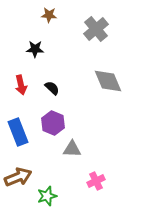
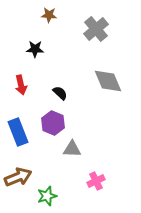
black semicircle: moved 8 px right, 5 px down
